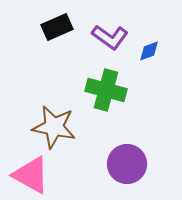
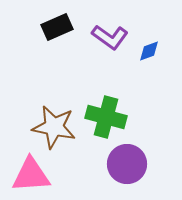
green cross: moved 27 px down
pink triangle: rotated 33 degrees counterclockwise
